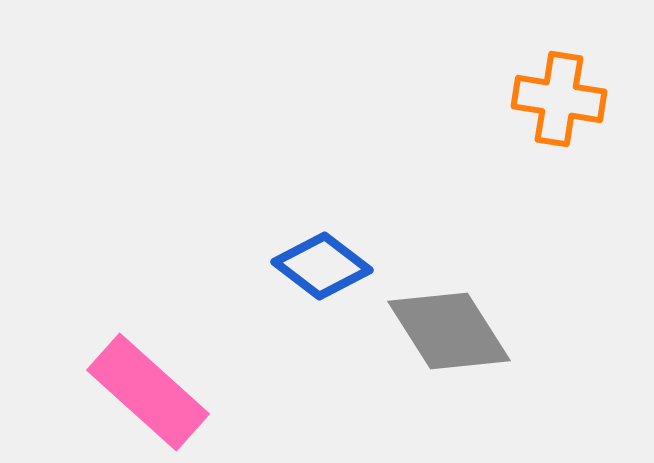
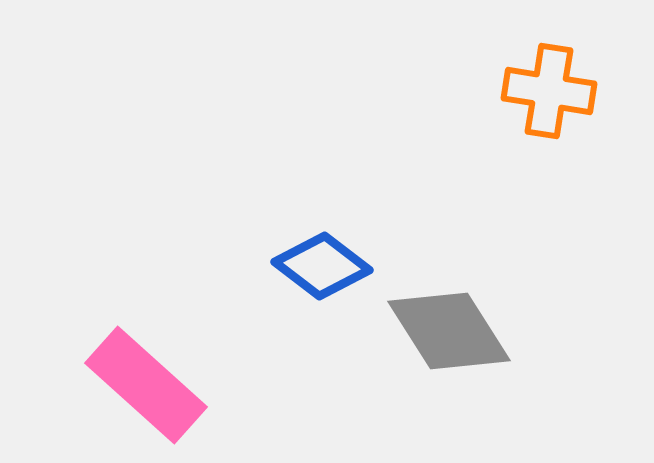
orange cross: moved 10 px left, 8 px up
pink rectangle: moved 2 px left, 7 px up
